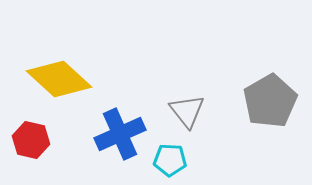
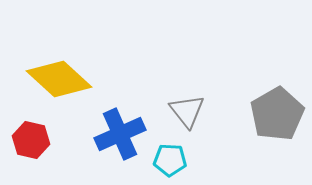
gray pentagon: moved 7 px right, 13 px down
